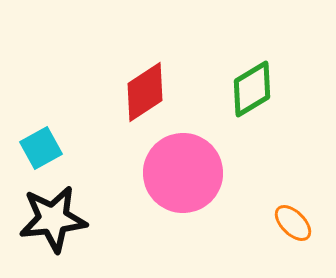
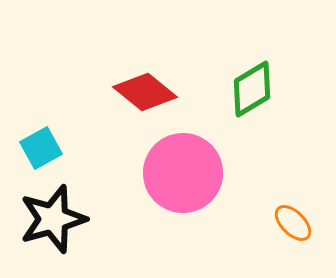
red diamond: rotated 72 degrees clockwise
black star: rotated 10 degrees counterclockwise
